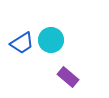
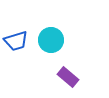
blue trapezoid: moved 6 px left, 2 px up; rotated 15 degrees clockwise
